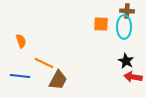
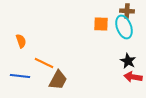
cyan ellipse: rotated 20 degrees counterclockwise
black star: moved 2 px right
